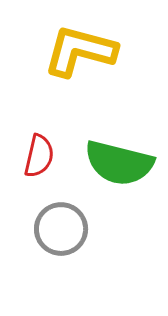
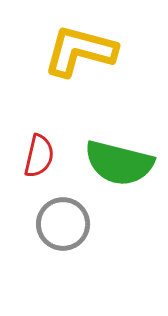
gray circle: moved 2 px right, 5 px up
